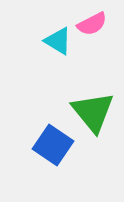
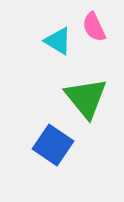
pink semicircle: moved 2 px right, 3 px down; rotated 92 degrees clockwise
green triangle: moved 7 px left, 14 px up
